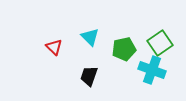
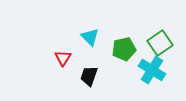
red triangle: moved 9 px right, 11 px down; rotated 18 degrees clockwise
cyan cross: rotated 12 degrees clockwise
